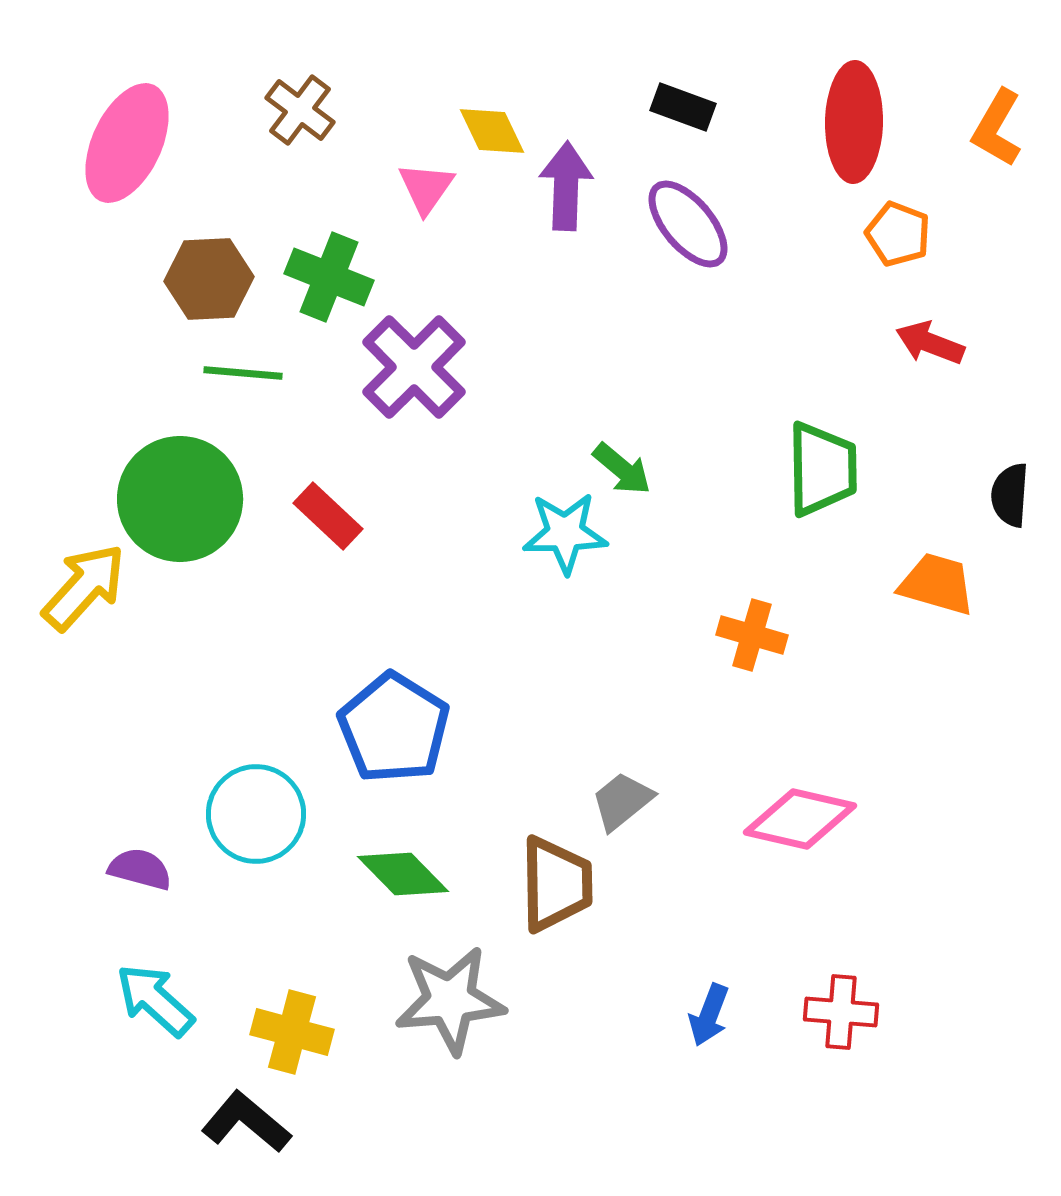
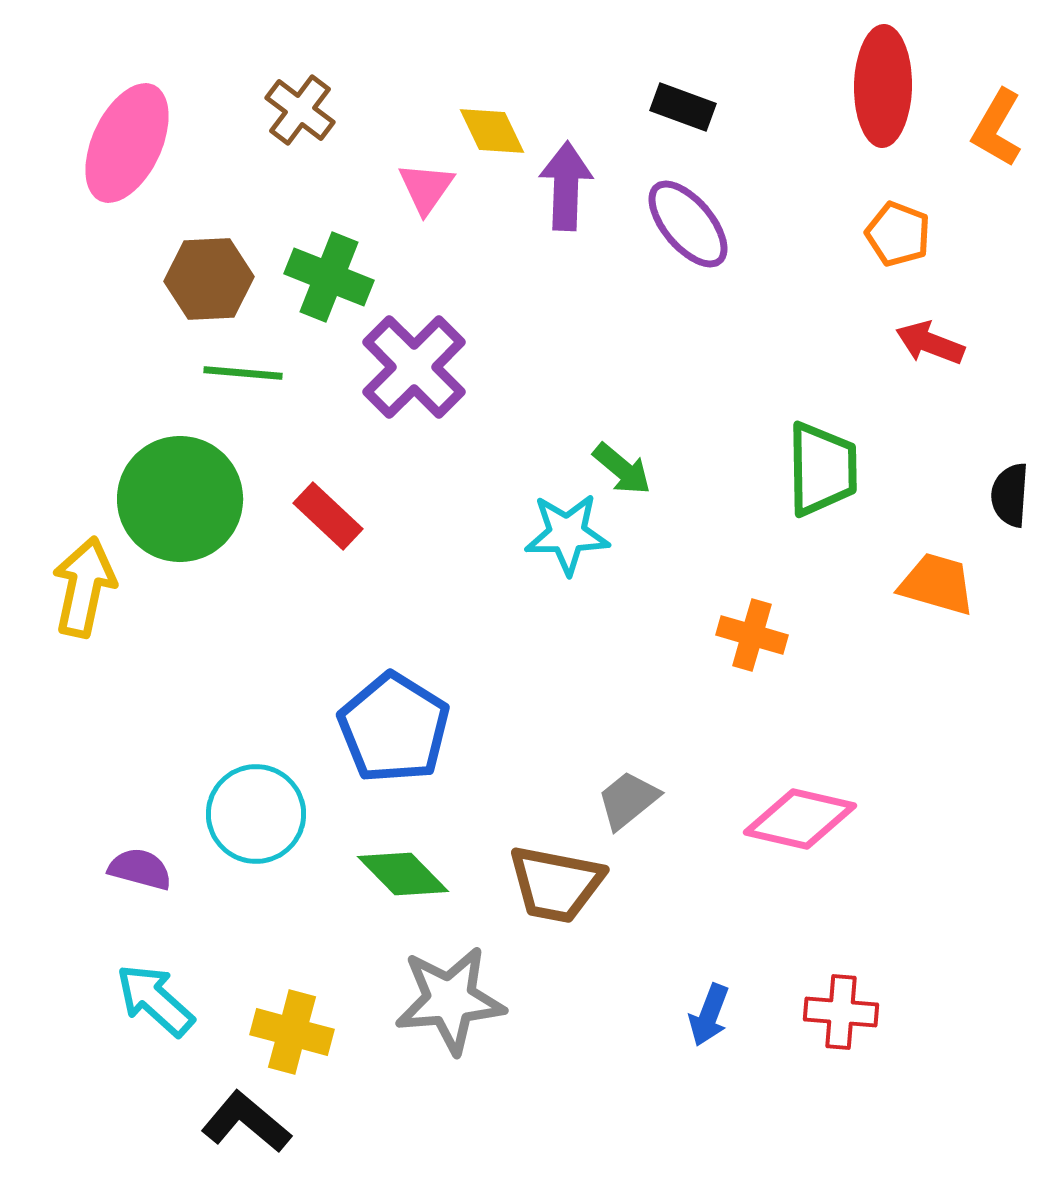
red ellipse: moved 29 px right, 36 px up
cyan star: moved 2 px right, 1 px down
yellow arrow: rotated 30 degrees counterclockwise
gray trapezoid: moved 6 px right, 1 px up
brown trapezoid: rotated 102 degrees clockwise
